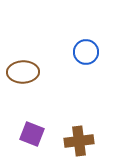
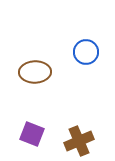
brown ellipse: moved 12 px right
brown cross: rotated 16 degrees counterclockwise
